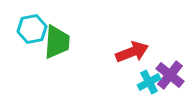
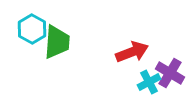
cyan hexagon: rotated 20 degrees counterclockwise
purple cross: moved 2 px up; rotated 8 degrees counterclockwise
